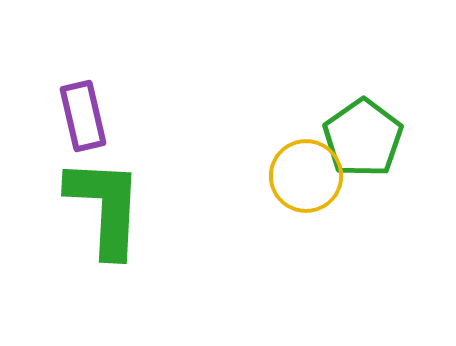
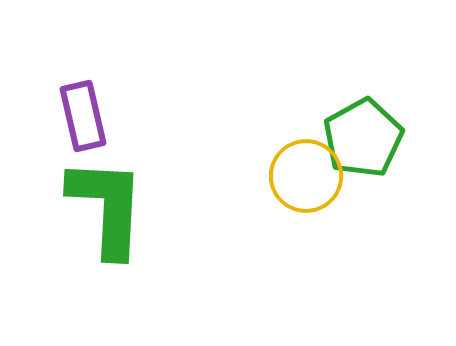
green pentagon: rotated 6 degrees clockwise
green L-shape: moved 2 px right
